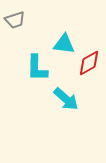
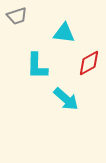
gray trapezoid: moved 2 px right, 4 px up
cyan triangle: moved 11 px up
cyan L-shape: moved 2 px up
